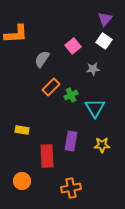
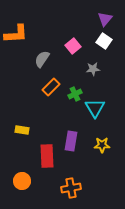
green cross: moved 4 px right, 1 px up
